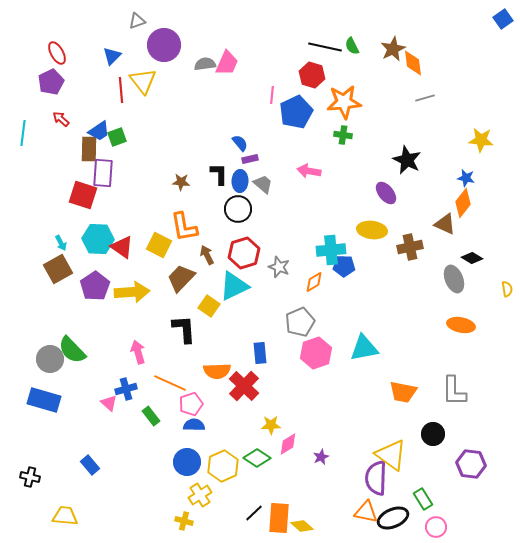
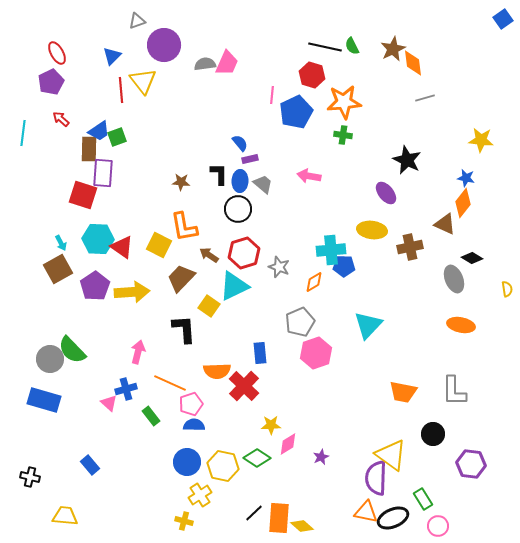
pink arrow at (309, 171): moved 5 px down
brown arrow at (207, 255): moved 2 px right; rotated 30 degrees counterclockwise
cyan triangle at (364, 348): moved 4 px right, 23 px up; rotated 36 degrees counterclockwise
pink arrow at (138, 352): rotated 30 degrees clockwise
yellow hexagon at (223, 466): rotated 24 degrees counterclockwise
pink circle at (436, 527): moved 2 px right, 1 px up
